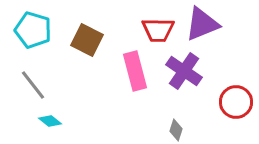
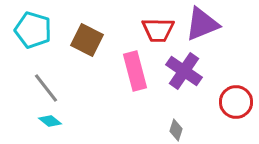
gray line: moved 13 px right, 3 px down
